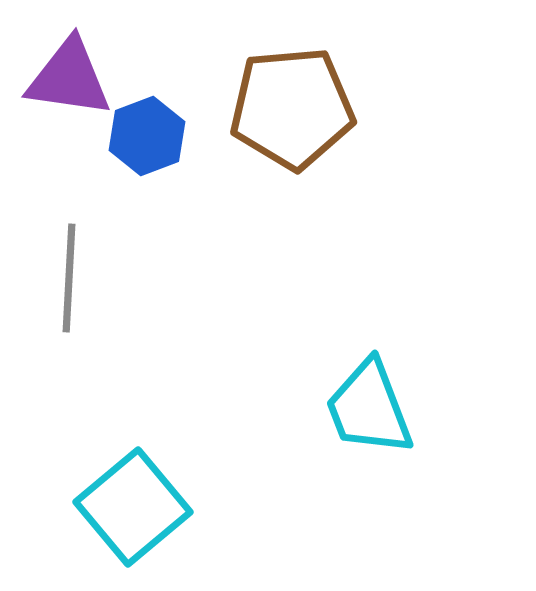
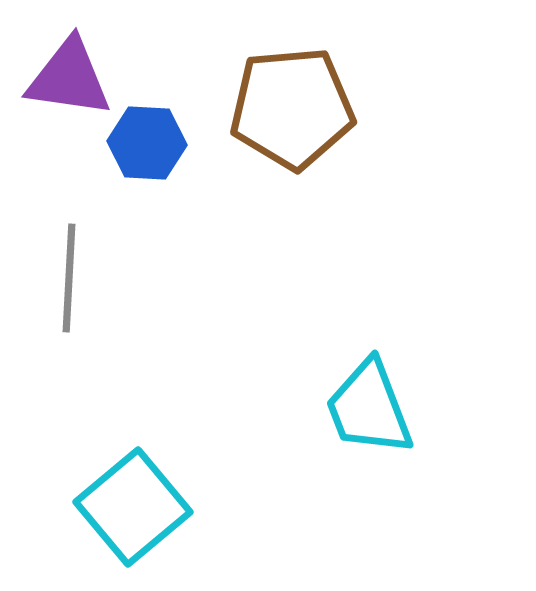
blue hexagon: moved 7 px down; rotated 24 degrees clockwise
